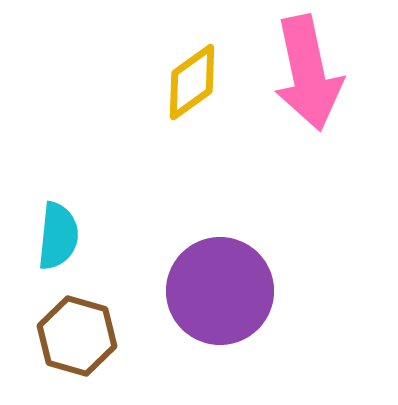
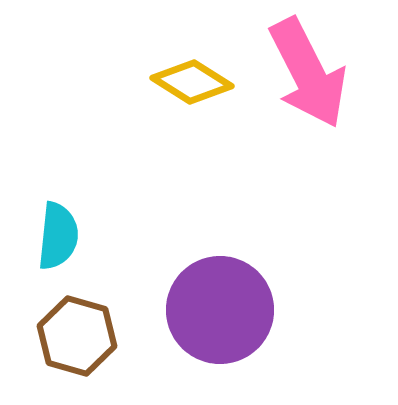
pink arrow: rotated 15 degrees counterclockwise
yellow diamond: rotated 68 degrees clockwise
purple circle: moved 19 px down
